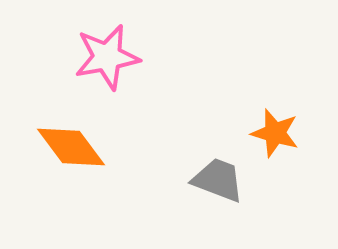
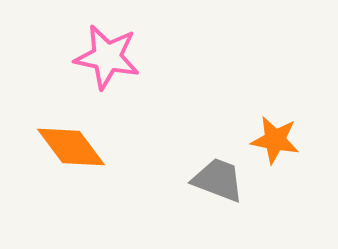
pink star: rotated 22 degrees clockwise
orange star: moved 7 px down; rotated 6 degrees counterclockwise
